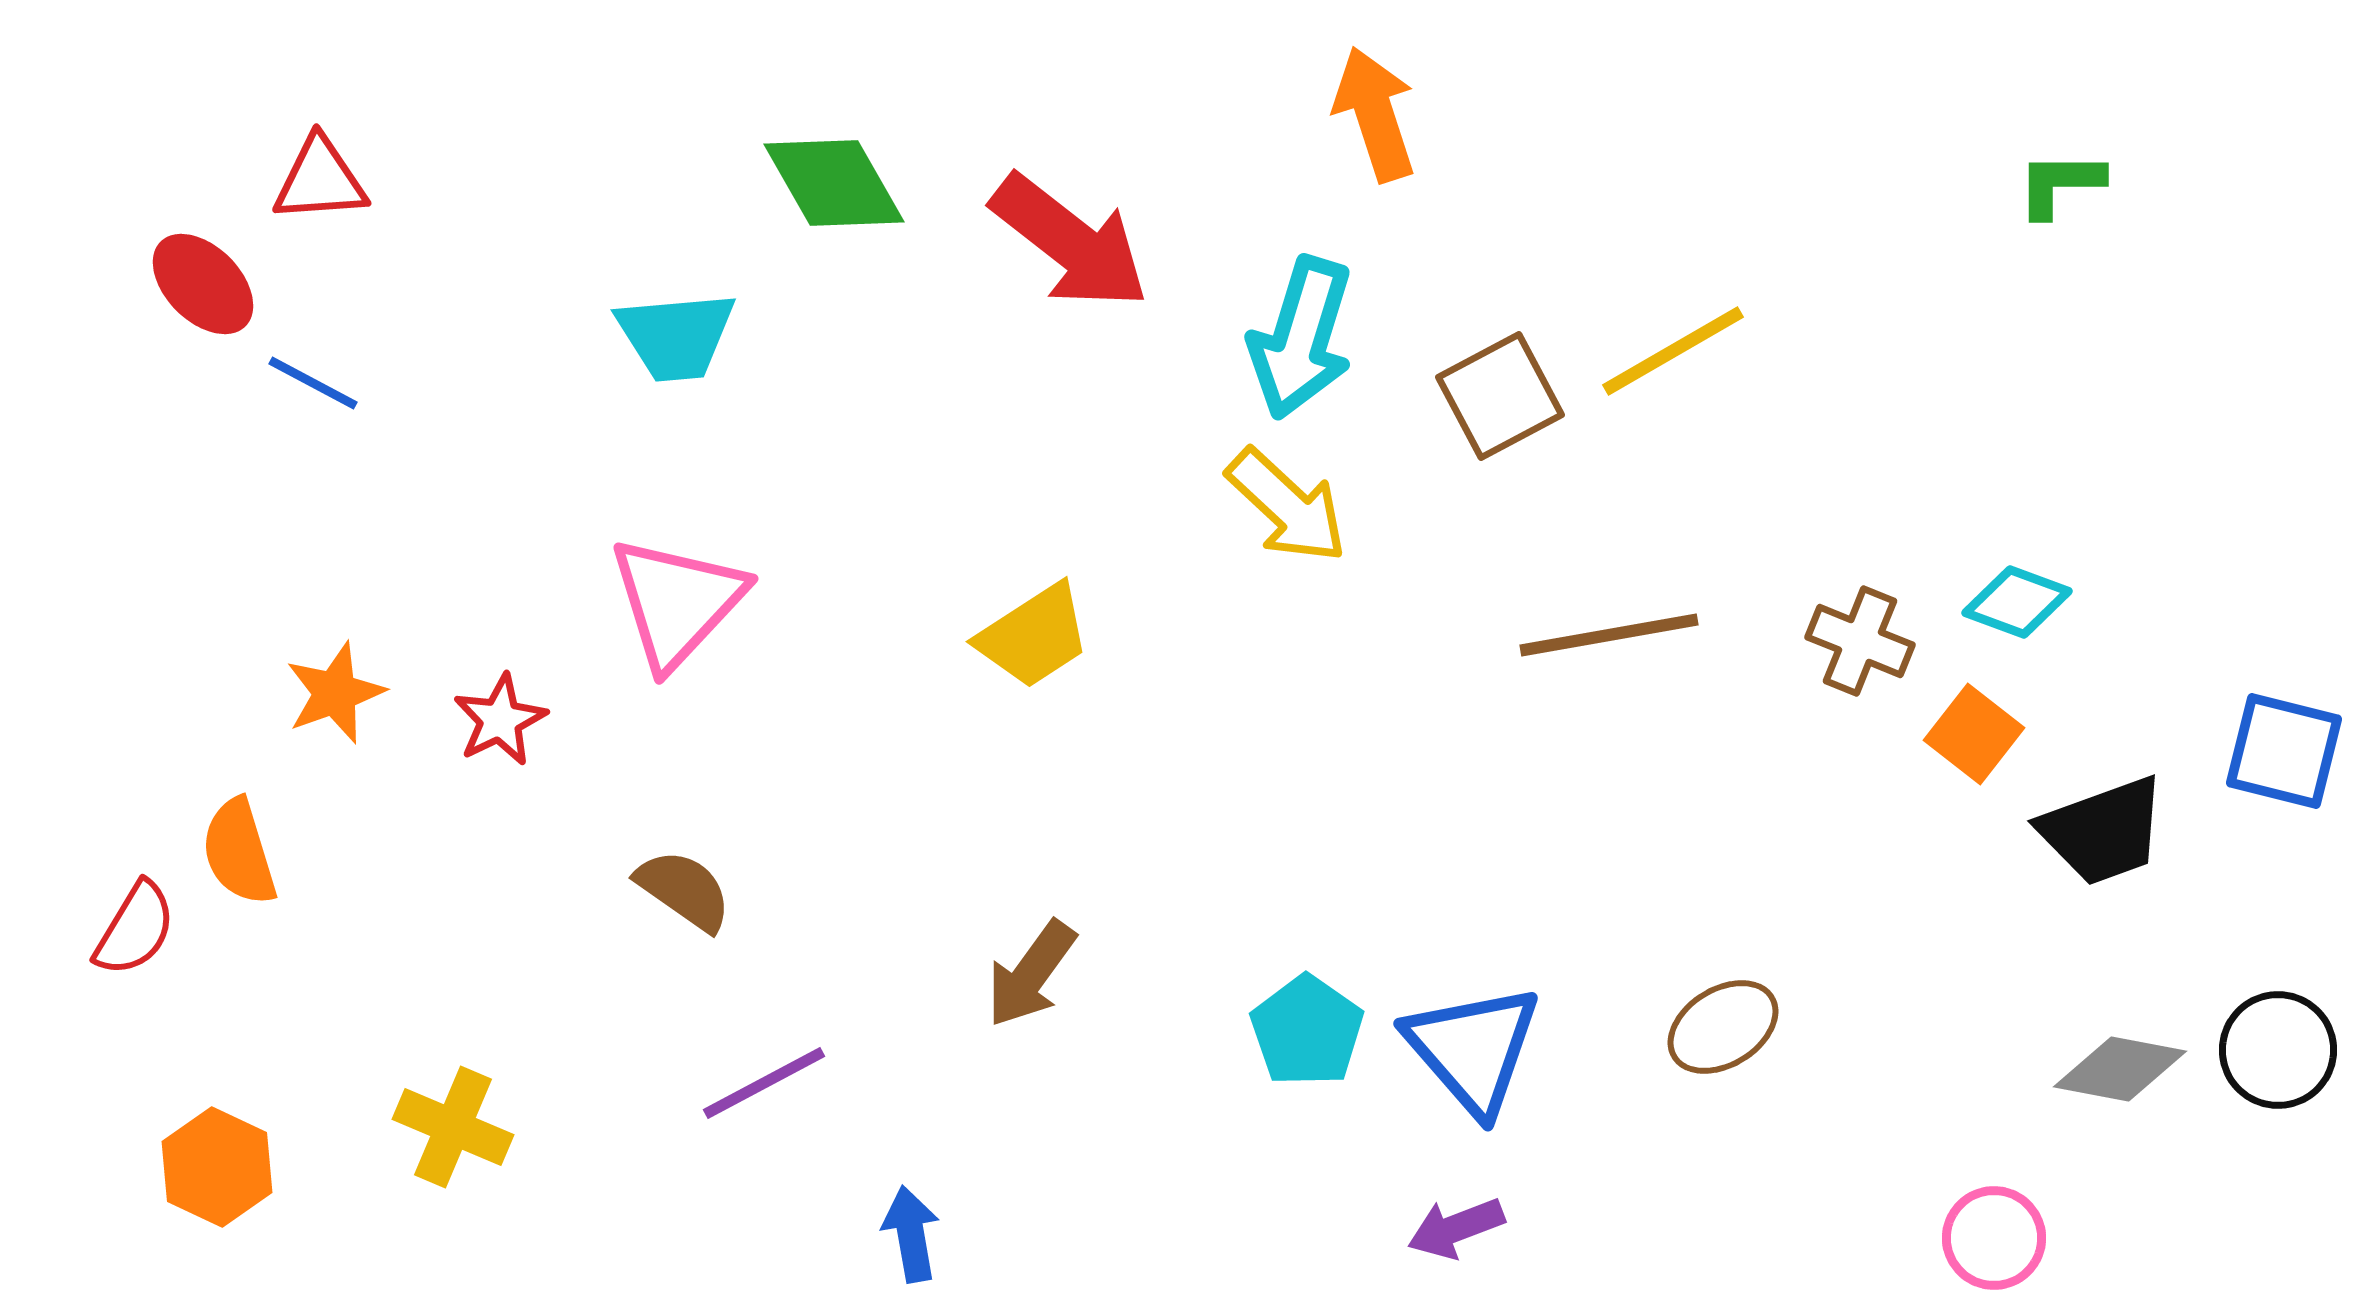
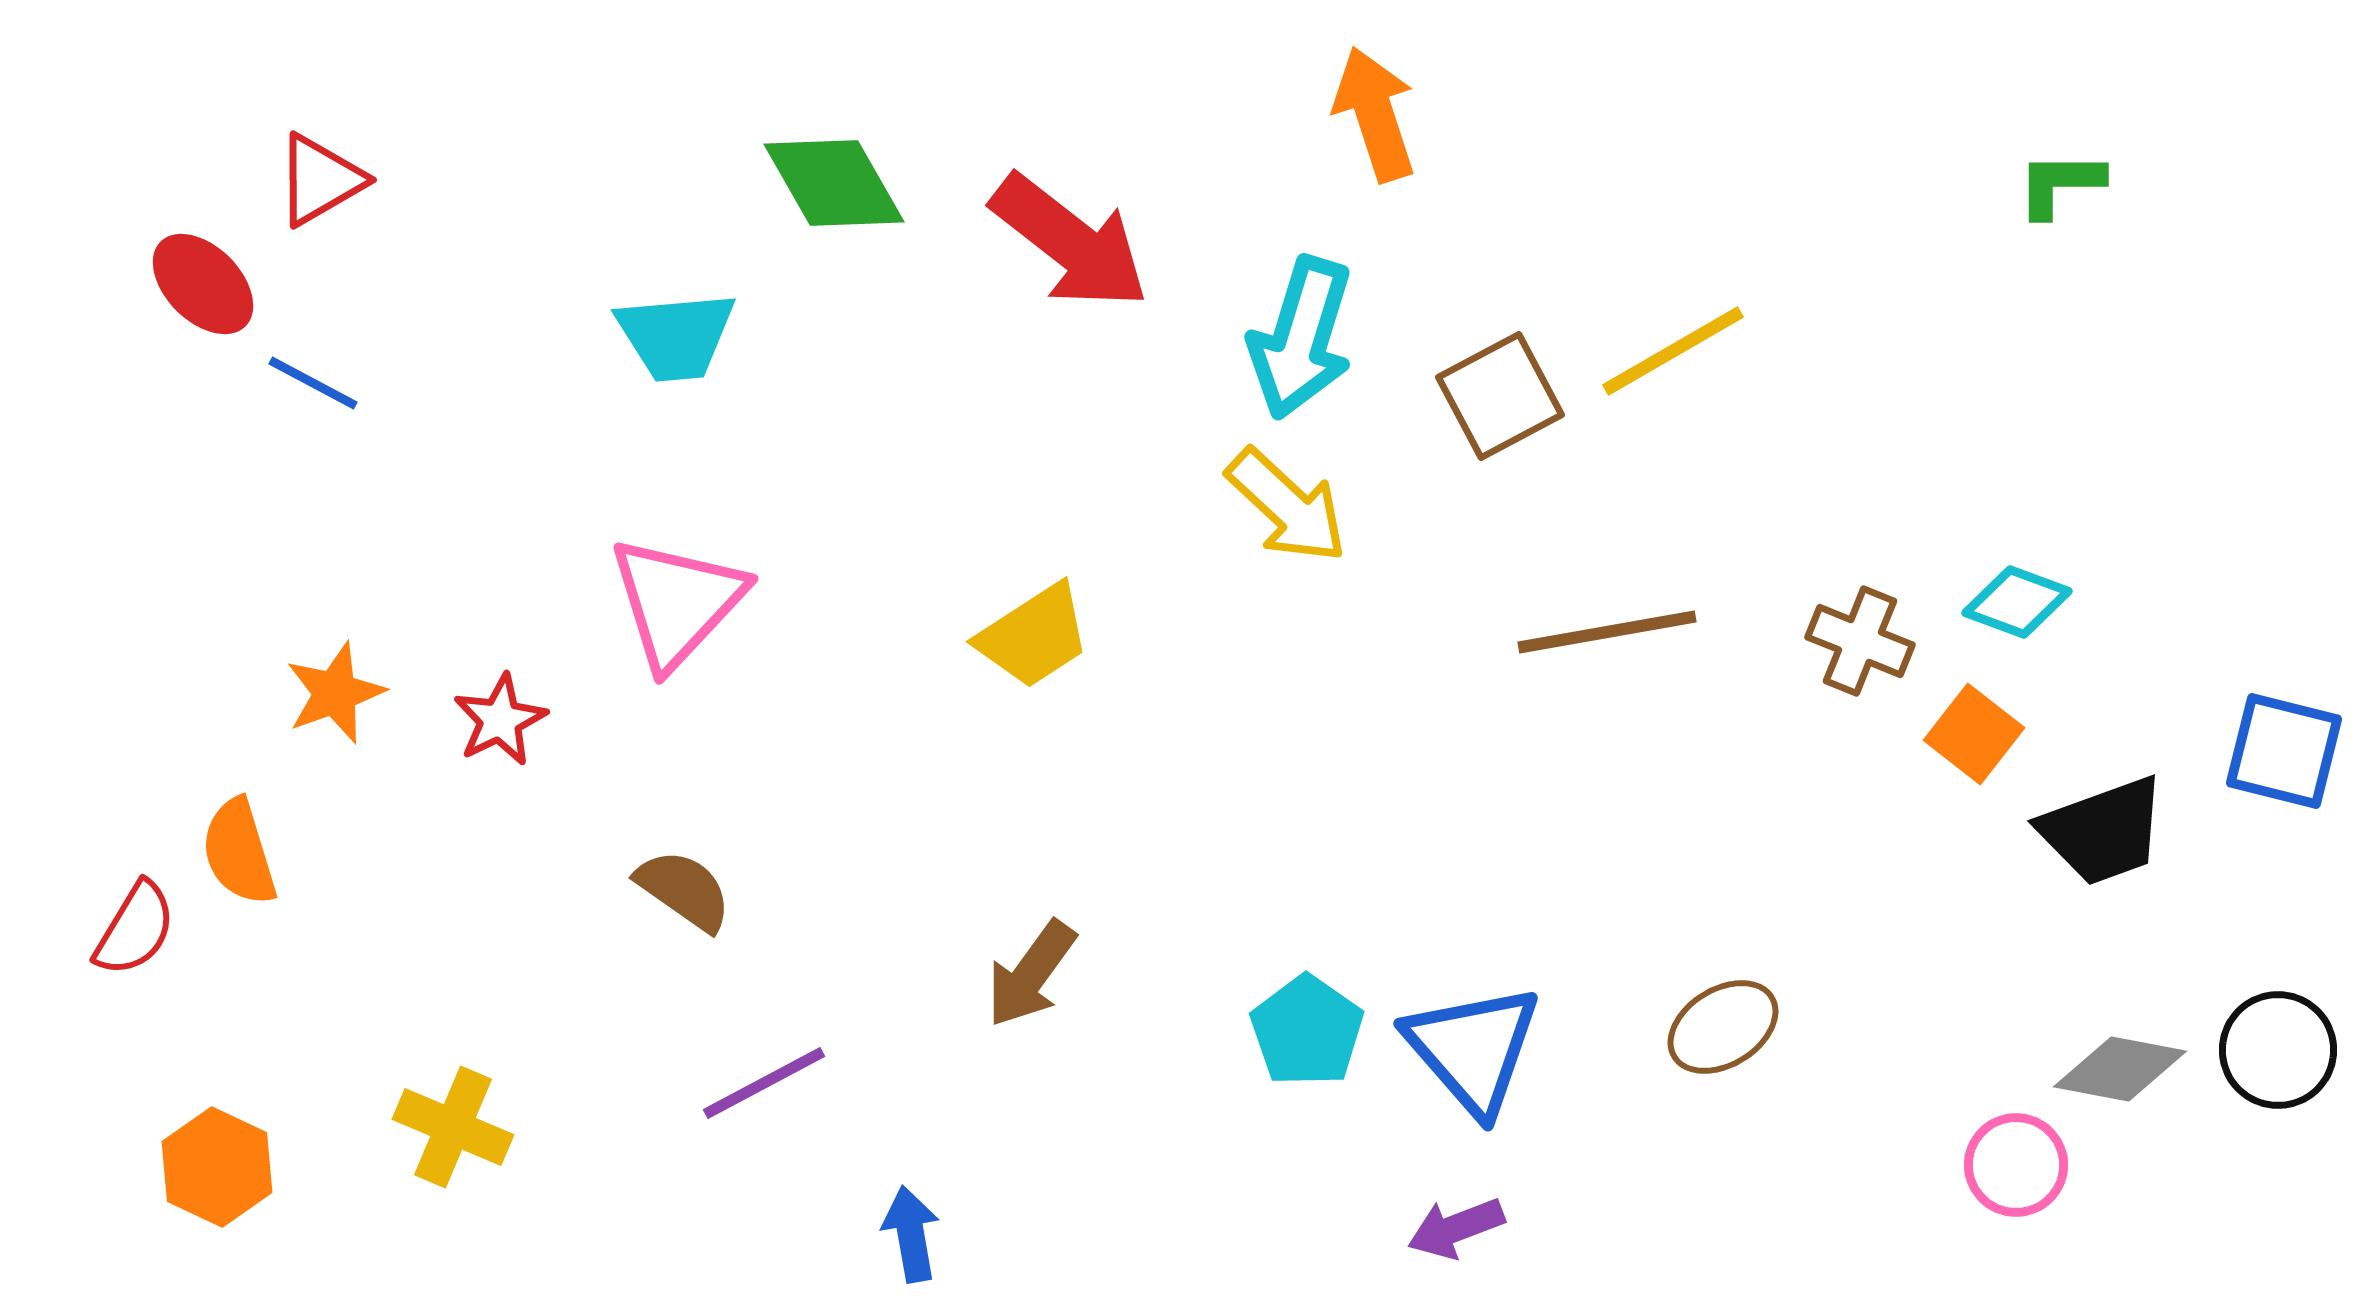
red triangle: rotated 26 degrees counterclockwise
brown line: moved 2 px left, 3 px up
pink circle: moved 22 px right, 73 px up
